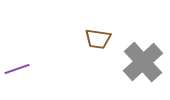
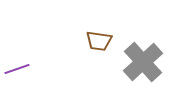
brown trapezoid: moved 1 px right, 2 px down
